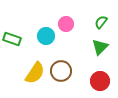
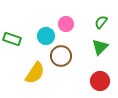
brown circle: moved 15 px up
